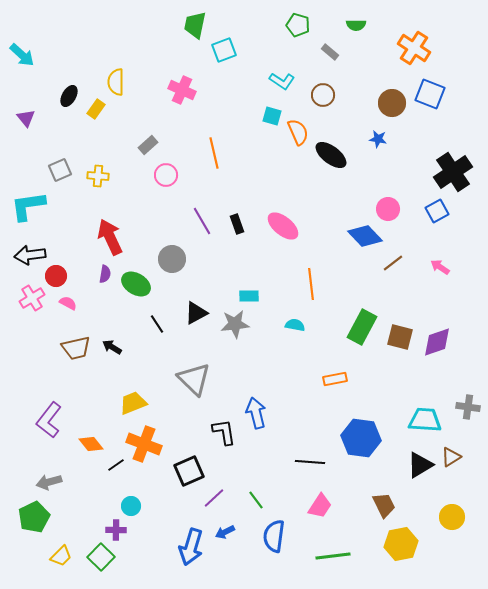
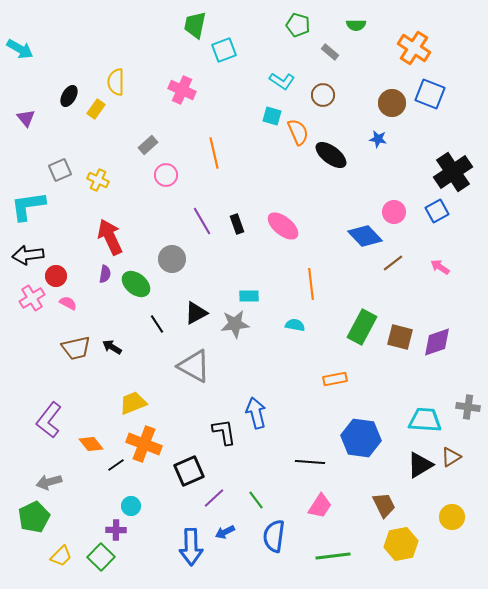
cyan arrow at (22, 55): moved 2 px left, 6 px up; rotated 12 degrees counterclockwise
yellow cross at (98, 176): moved 4 px down; rotated 20 degrees clockwise
pink circle at (388, 209): moved 6 px right, 3 px down
black arrow at (30, 255): moved 2 px left
green ellipse at (136, 284): rotated 8 degrees clockwise
gray triangle at (194, 379): moved 13 px up; rotated 15 degrees counterclockwise
blue arrow at (191, 547): rotated 18 degrees counterclockwise
